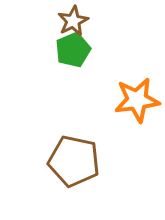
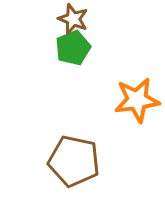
brown star: moved 2 px up; rotated 24 degrees counterclockwise
green pentagon: moved 2 px up
